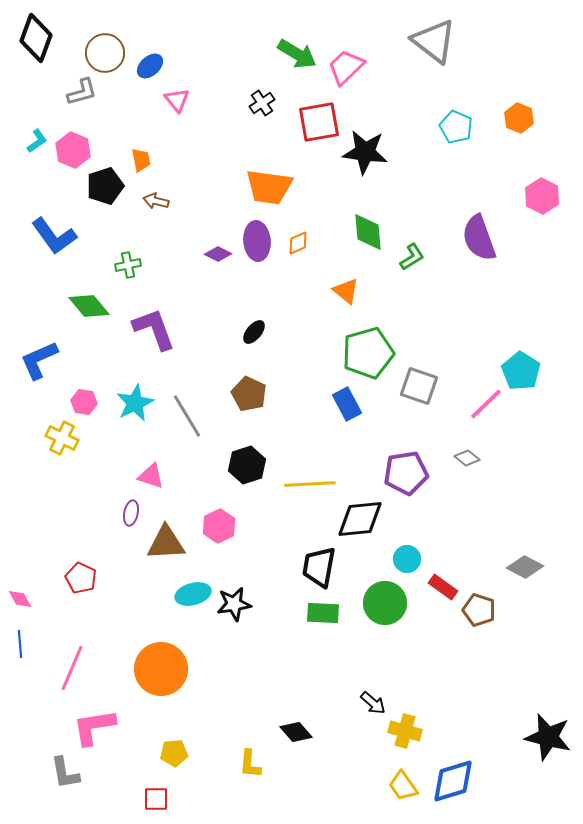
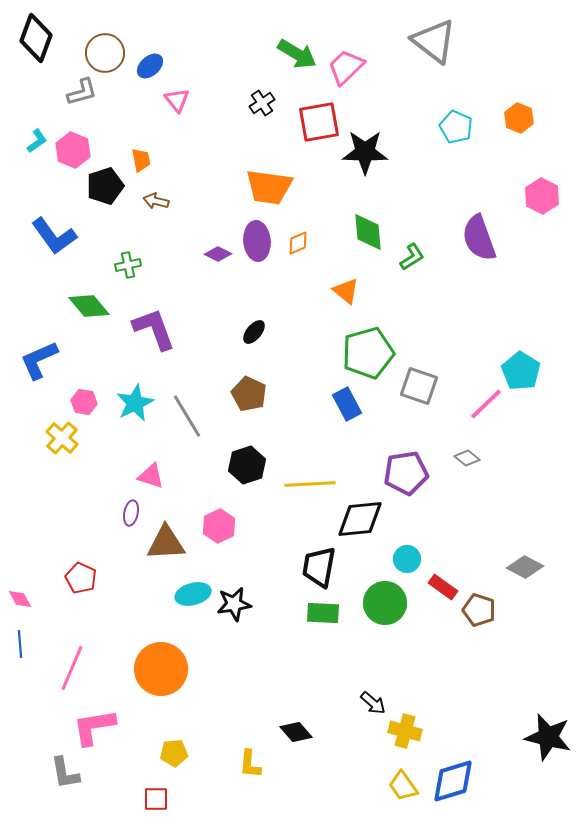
black star at (365, 152): rotated 6 degrees counterclockwise
yellow cross at (62, 438): rotated 16 degrees clockwise
